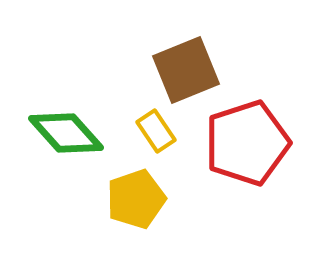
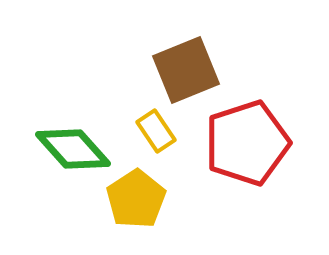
green diamond: moved 7 px right, 16 px down
yellow pentagon: rotated 14 degrees counterclockwise
